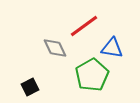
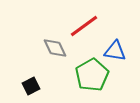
blue triangle: moved 3 px right, 3 px down
black square: moved 1 px right, 1 px up
